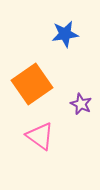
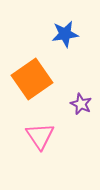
orange square: moved 5 px up
pink triangle: rotated 20 degrees clockwise
